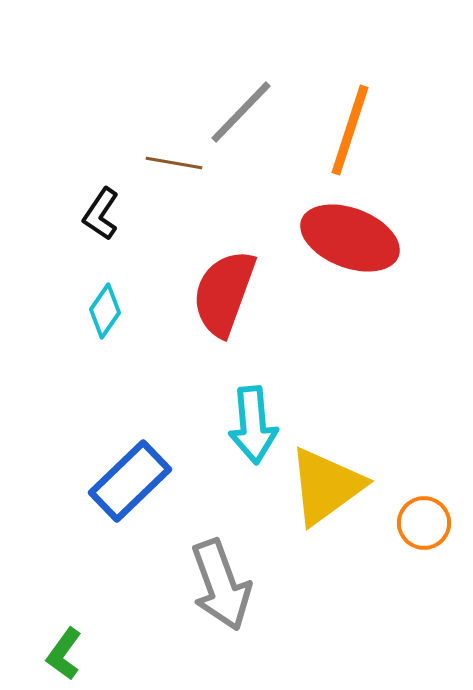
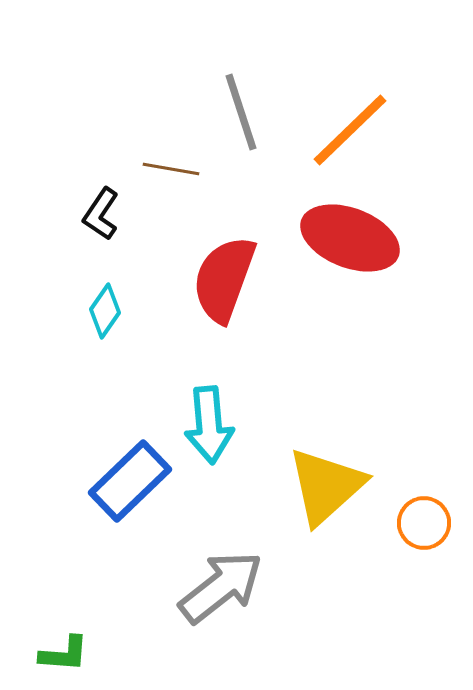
gray line: rotated 62 degrees counterclockwise
orange line: rotated 28 degrees clockwise
brown line: moved 3 px left, 6 px down
red semicircle: moved 14 px up
cyan arrow: moved 44 px left
yellow triangle: rotated 6 degrees counterclockwise
gray arrow: moved 2 px down; rotated 108 degrees counterclockwise
green L-shape: rotated 122 degrees counterclockwise
